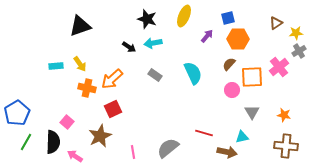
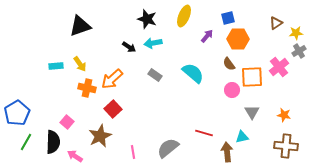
brown semicircle: rotated 80 degrees counterclockwise
cyan semicircle: rotated 25 degrees counterclockwise
red square: rotated 18 degrees counterclockwise
brown arrow: rotated 108 degrees counterclockwise
